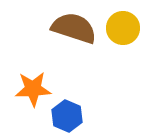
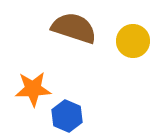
yellow circle: moved 10 px right, 13 px down
